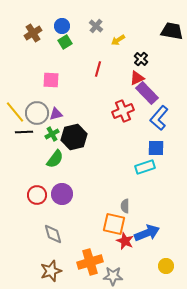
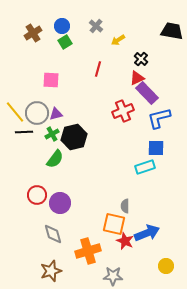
blue L-shape: rotated 35 degrees clockwise
purple circle: moved 2 px left, 9 px down
orange cross: moved 2 px left, 11 px up
